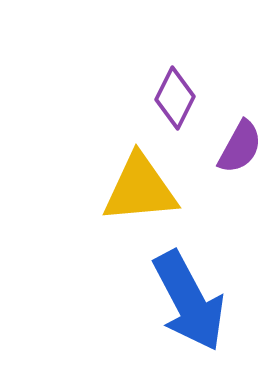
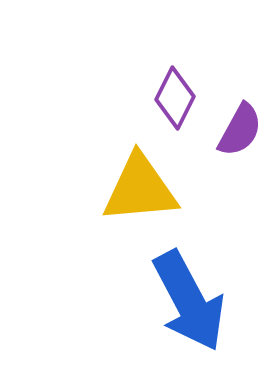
purple semicircle: moved 17 px up
